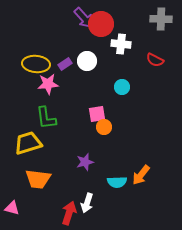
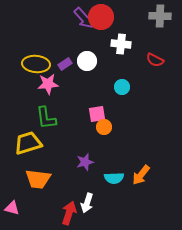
gray cross: moved 1 px left, 3 px up
red circle: moved 7 px up
cyan semicircle: moved 3 px left, 4 px up
